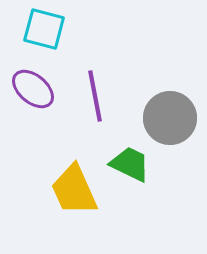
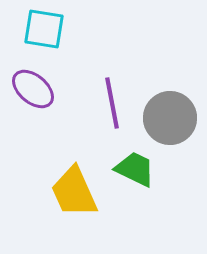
cyan square: rotated 6 degrees counterclockwise
purple line: moved 17 px right, 7 px down
green trapezoid: moved 5 px right, 5 px down
yellow trapezoid: moved 2 px down
